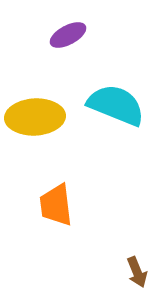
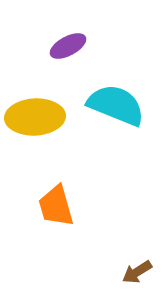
purple ellipse: moved 11 px down
orange trapezoid: moved 1 px down; rotated 9 degrees counterclockwise
brown arrow: rotated 80 degrees clockwise
